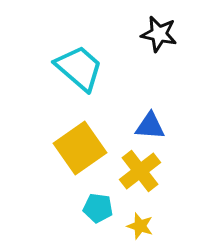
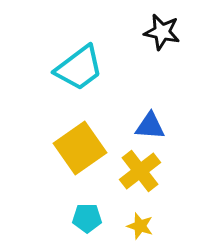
black star: moved 3 px right, 2 px up
cyan trapezoid: rotated 102 degrees clockwise
cyan pentagon: moved 11 px left, 10 px down; rotated 8 degrees counterclockwise
